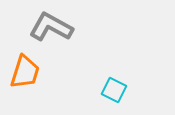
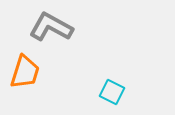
cyan square: moved 2 px left, 2 px down
